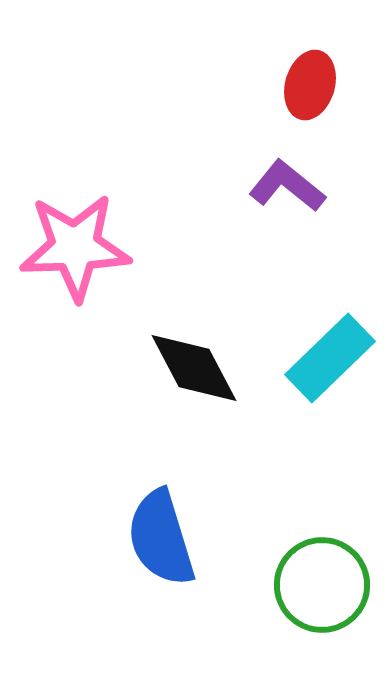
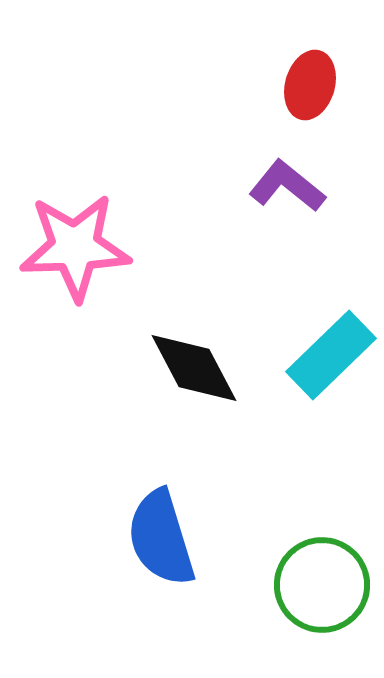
cyan rectangle: moved 1 px right, 3 px up
